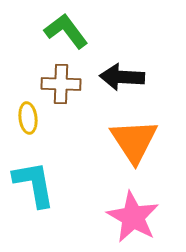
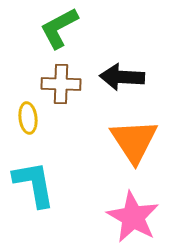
green L-shape: moved 7 px left, 3 px up; rotated 81 degrees counterclockwise
